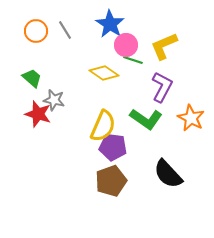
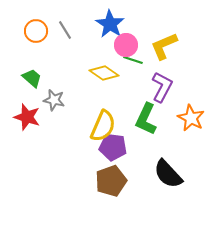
red star: moved 11 px left, 3 px down
green L-shape: rotated 80 degrees clockwise
